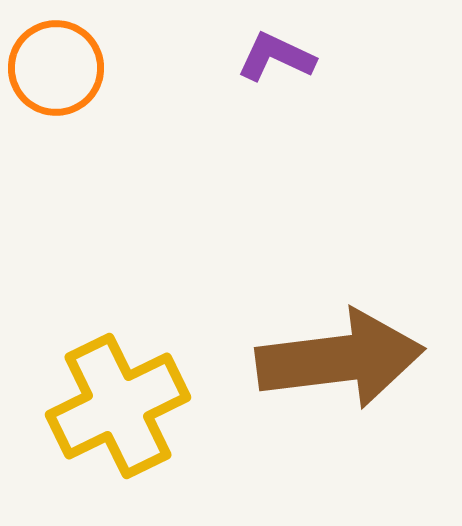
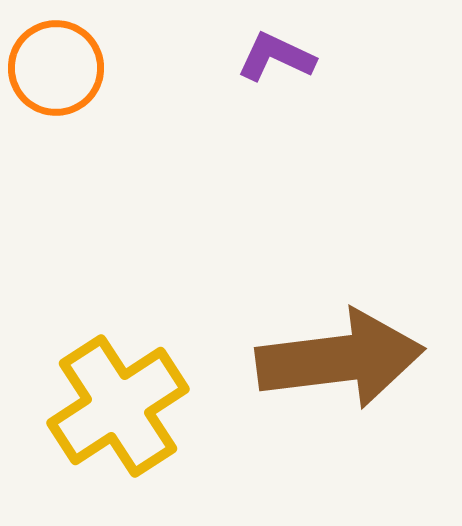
yellow cross: rotated 7 degrees counterclockwise
